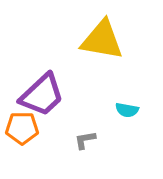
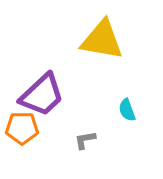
cyan semicircle: rotated 60 degrees clockwise
